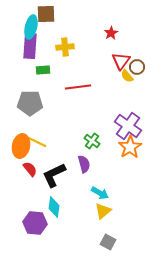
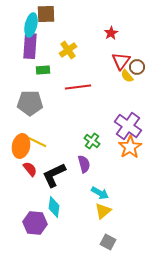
cyan ellipse: moved 2 px up
yellow cross: moved 3 px right, 3 px down; rotated 30 degrees counterclockwise
